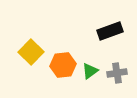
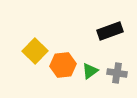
yellow square: moved 4 px right, 1 px up
gray cross: rotated 18 degrees clockwise
